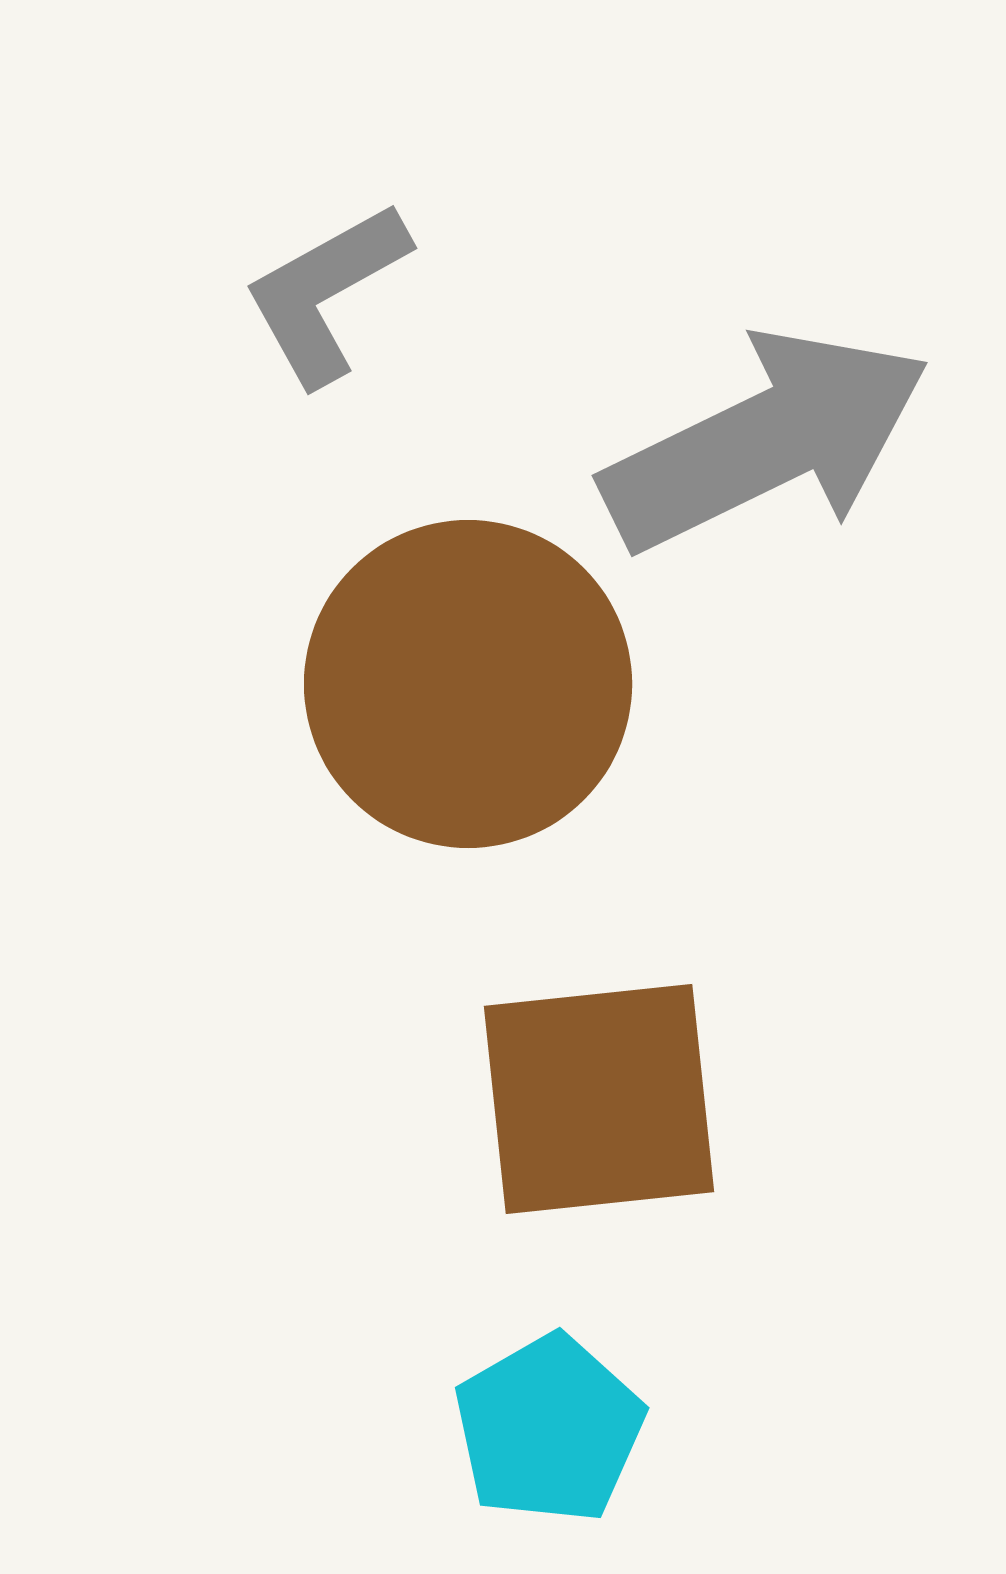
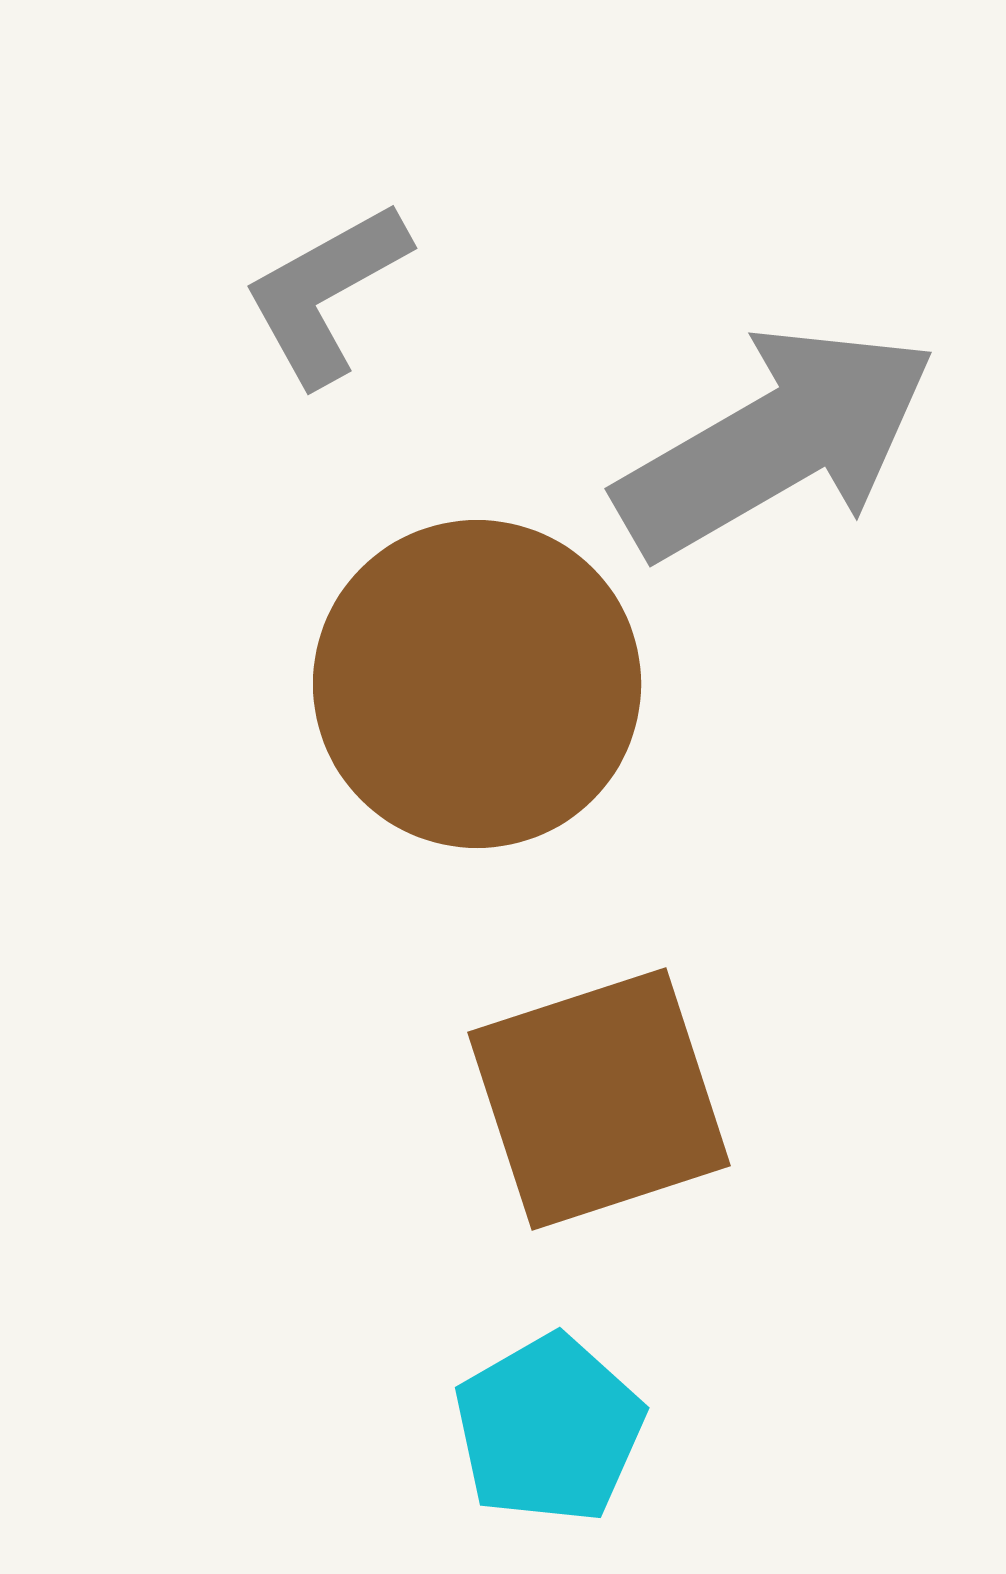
gray arrow: moved 10 px right, 1 px down; rotated 4 degrees counterclockwise
brown circle: moved 9 px right
brown square: rotated 12 degrees counterclockwise
